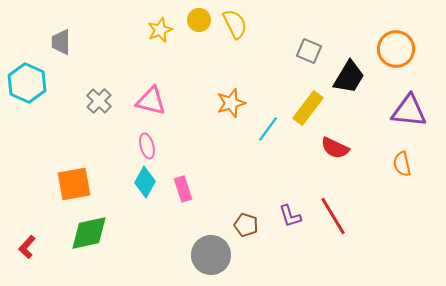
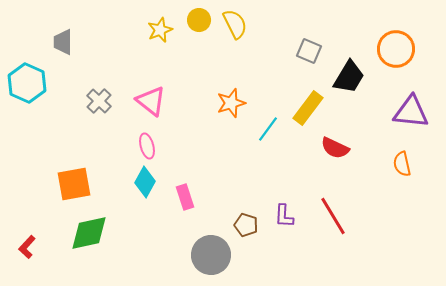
gray trapezoid: moved 2 px right
pink triangle: rotated 24 degrees clockwise
purple triangle: moved 2 px right, 1 px down
pink rectangle: moved 2 px right, 8 px down
purple L-shape: moved 6 px left; rotated 20 degrees clockwise
